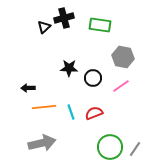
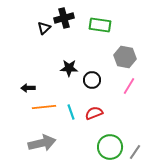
black triangle: moved 1 px down
gray hexagon: moved 2 px right
black circle: moved 1 px left, 2 px down
pink line: moved 8 px right; rotated 24 degrees counterclockwise
gray line: moved 3 px down
